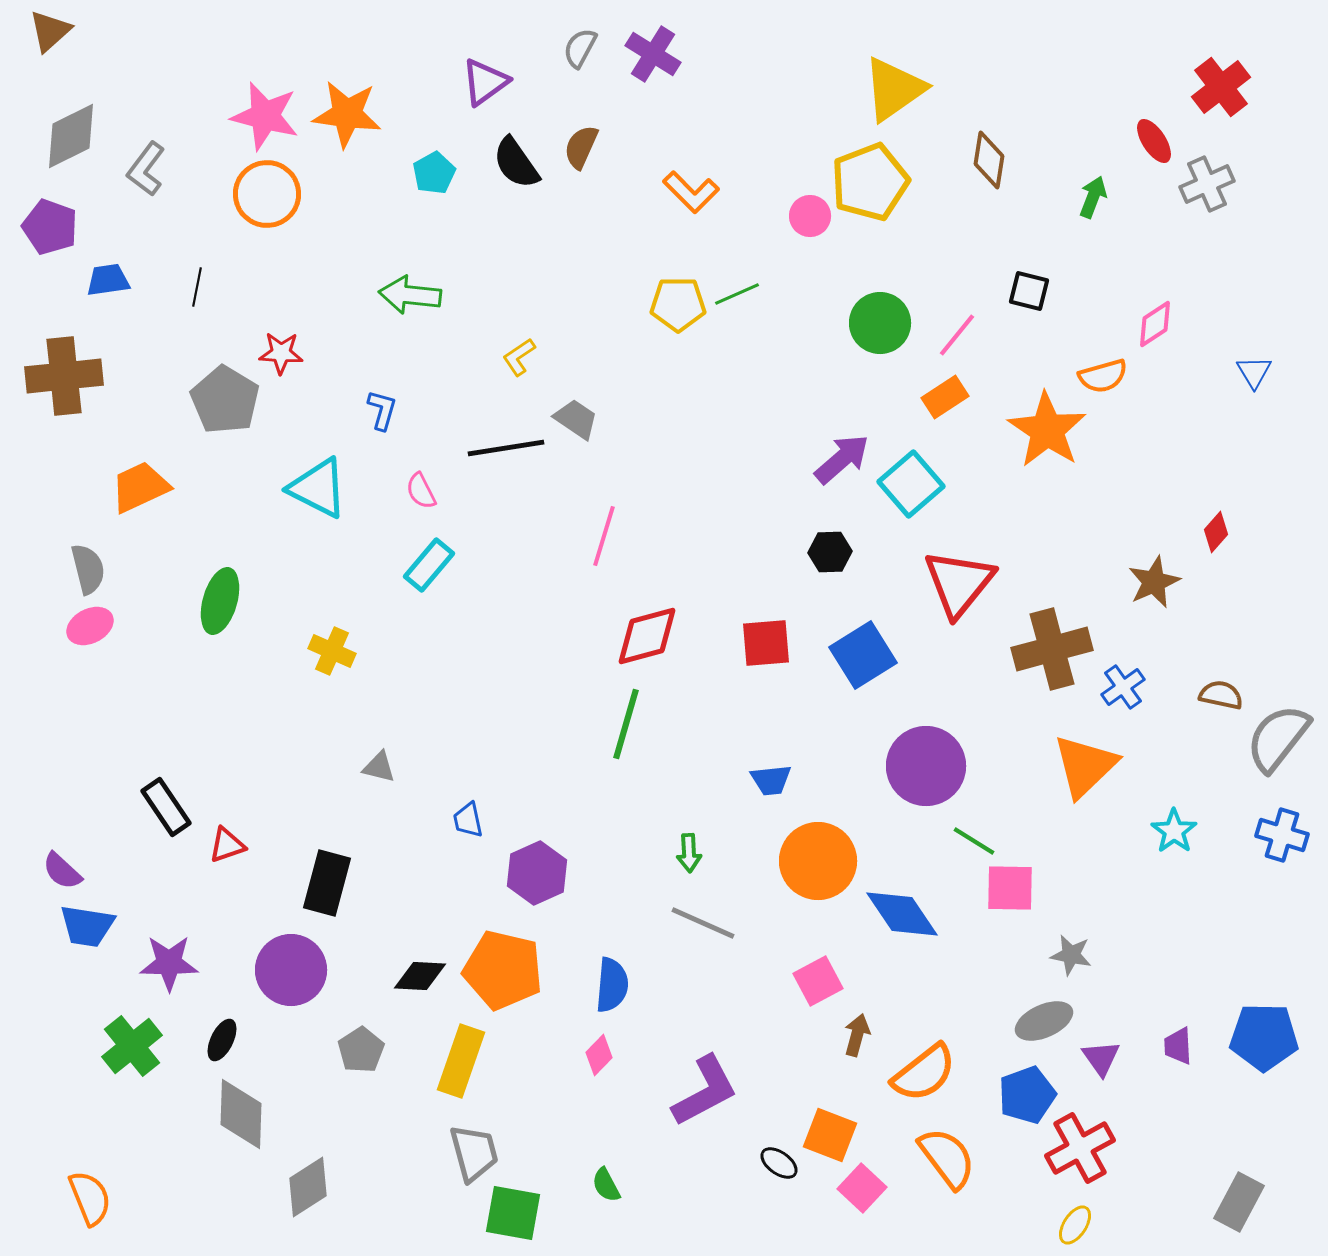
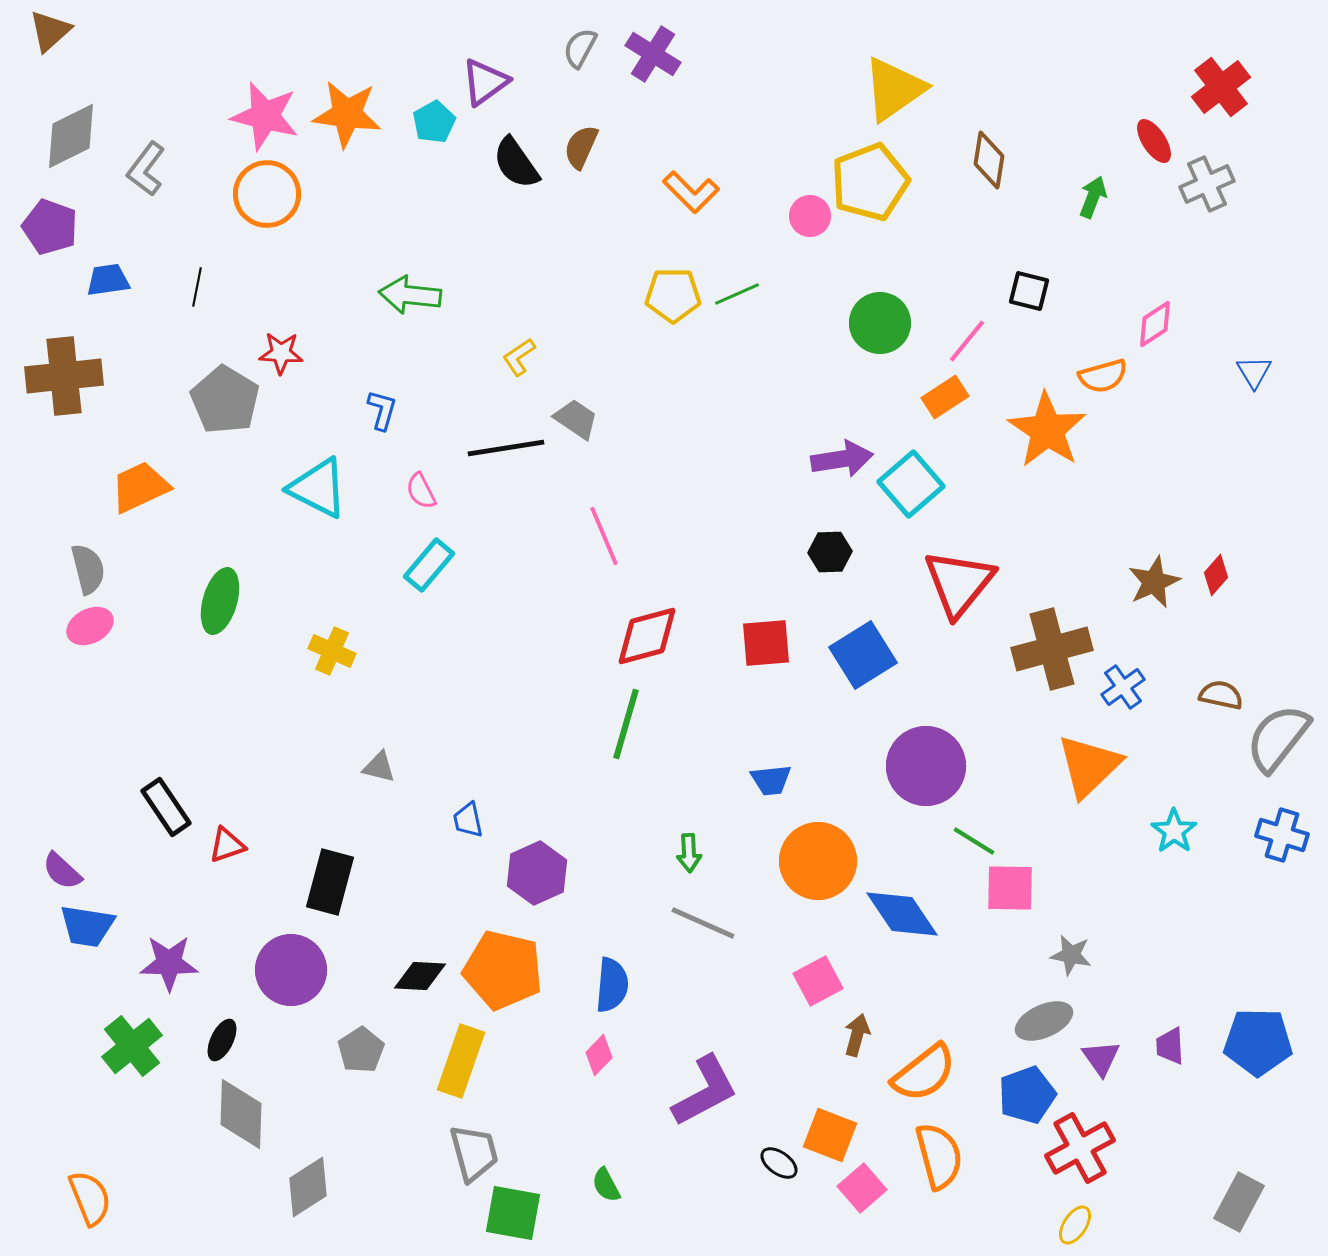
cyan pentagon at (434, 173): moved 51 px up
yellow pentagon at (678, 304): moved 5 px left, 9 px up
pink line at (957, 335): moved 10 px right, 6 px down
purple arrow at (842, 459): rotated 32 degrees clockwise
red diamond at (1216, 532): moved 43 px down
pink line at (604, 536): rotated 40 degrees counterclockwise
orange triangle at (1085, 766): moved 4 px right
black rectangle at (327, 883): moved 3 px right, 1 px up
blue pentagon at (1264, 1037): moved 6 px left, 5 px down
purple trapezoid at (1178, 1046): moved 8 px left
orange semicircle at (947, 1158): moved 8 px left, 2 px up; rotated 22 degrees clockwise
pink square at (862, 1188): rotated 6 degrees clockwise
